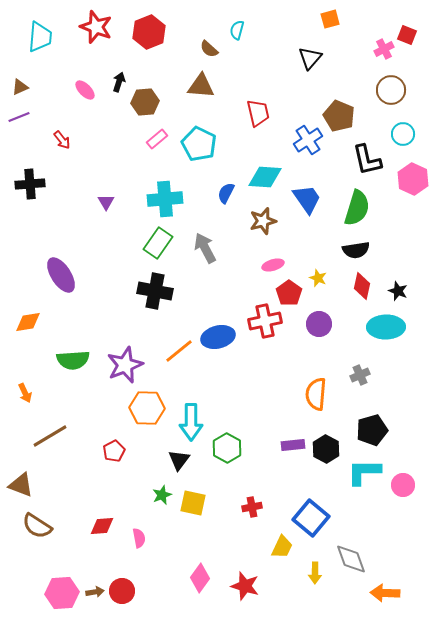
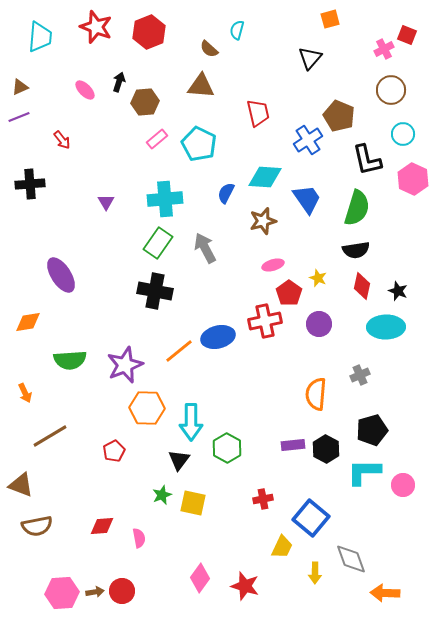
green semicircle at (73, 360): moved 3 px left
red cross at (252, 507): moved 11 px right, 8 px up
brown semicircle at (37, 526): rotated 44 degrees counterclockwise
